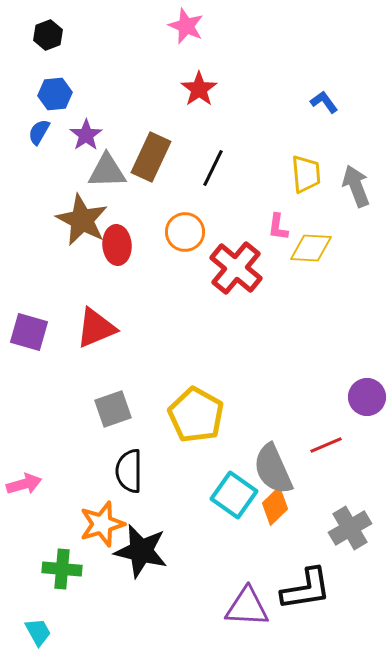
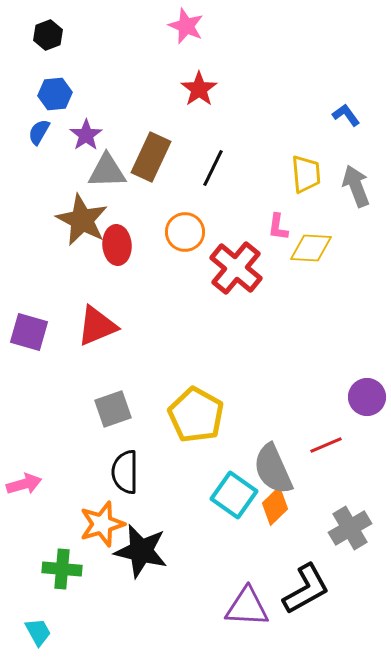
blue L-shape: moved 22 px right, 13 px down
red triangle: moved 1 px right, 2 px up
black semicircle: moved 4 px left, 1 px down
black L-shape: rotated 20 degrees counterclockwise
